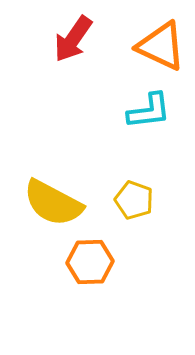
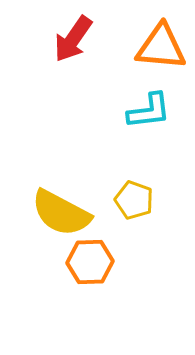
orange triangle: moved 1 px down; rotated 20 degrees counterclockwise
yellow semicircle: moved 8 px right, 10 px down
